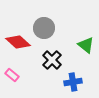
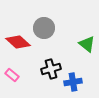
green triangle: moved 1 px right, 1 px up
black cross: moved 1 px left, 9 px down; rotated 30 degrees clockwise
